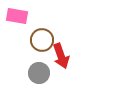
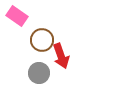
pink rectangle: rotated 25 degrees clockwise
